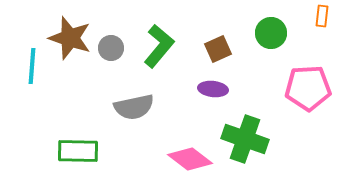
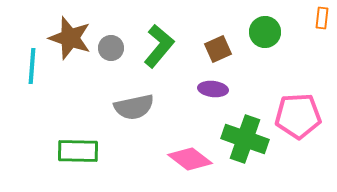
orange rectangle: moved 2 px down
green circle: moved 6 px left, 1 px up
pink pentagon: moved 10 px left, 28 px down
